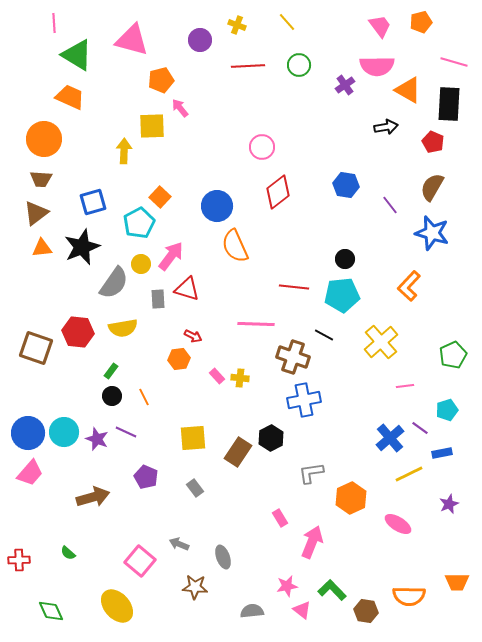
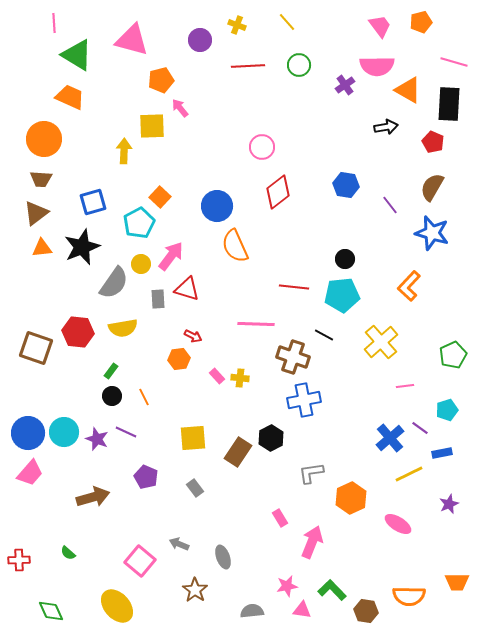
brown star at (195, 587): moved 3 px down; rotated 30 degrees clockwise
pink triangle at (302, 610): rotated 30 degrees counterclockwise
